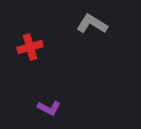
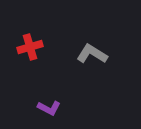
gray L-shape: moved 30 px down
